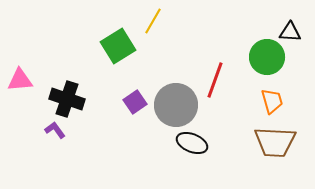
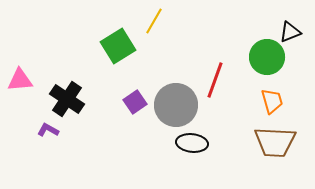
yellow line: moved 1 px right
black triangle: rotated 25 degrees counterclockwise
black cross: rotated 16 degrees clockwise
purple L-shape: moved 7 px left; rotated 25 degrees counterclockwise
black ellipse: rotated 16 degrees counterclockwise
